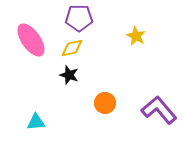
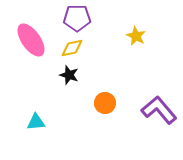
purple pentagon: moved 2 px left
